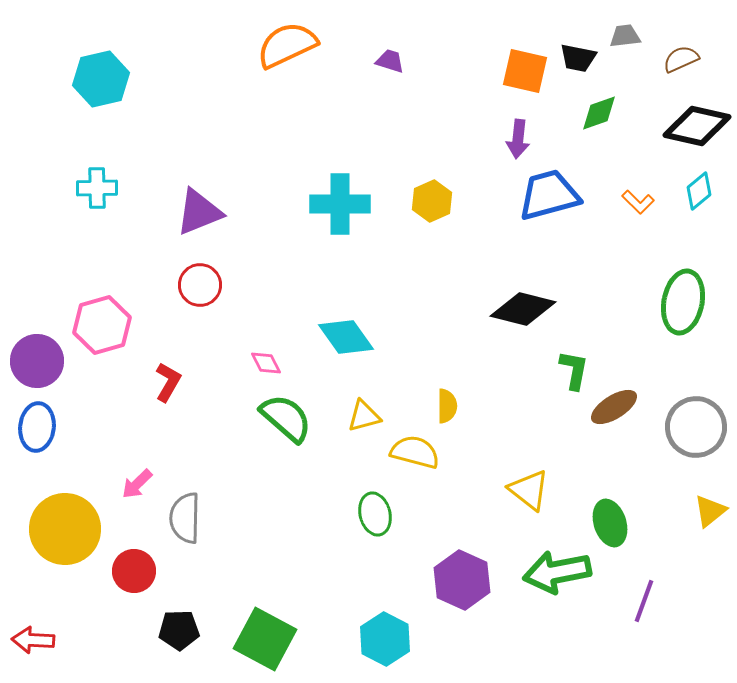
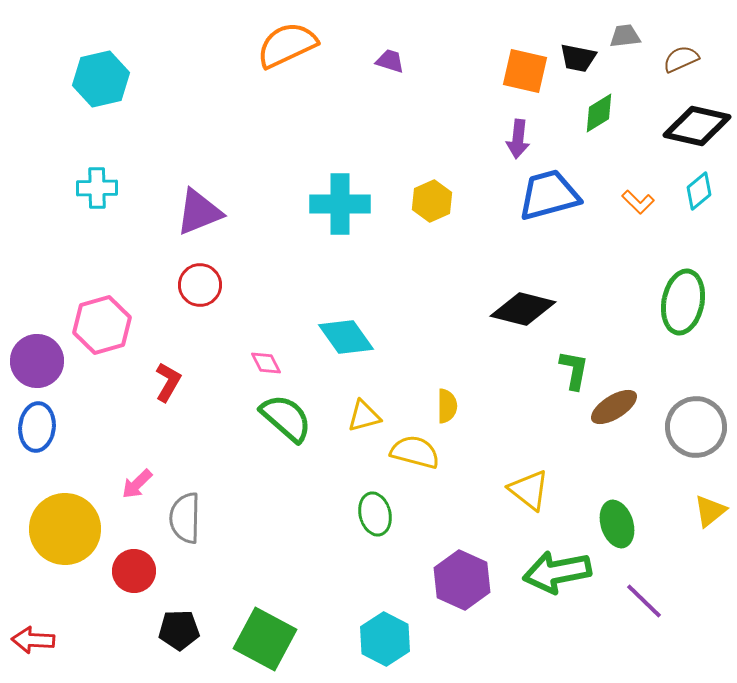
green diamond at (599, 113): rotated 12 degrees counterclockwise
green ellipse at (610, 523): moved 7 px right, 1 px down
purple line at (644, 601): rotated 66 degrees counterclockwise
